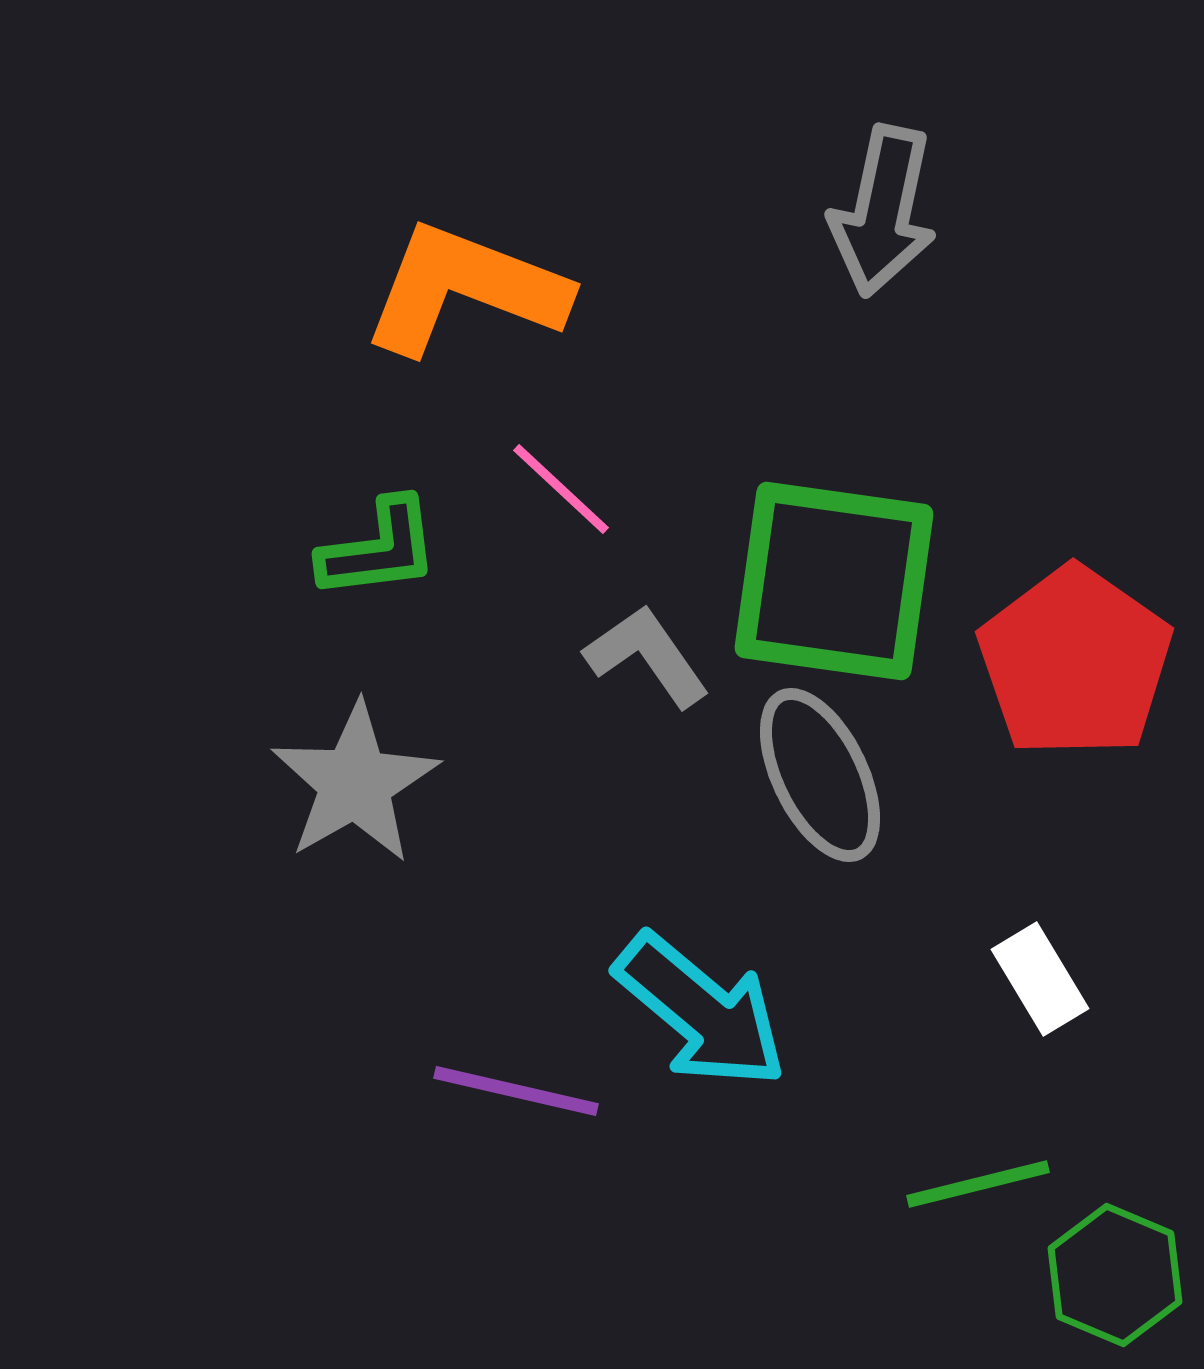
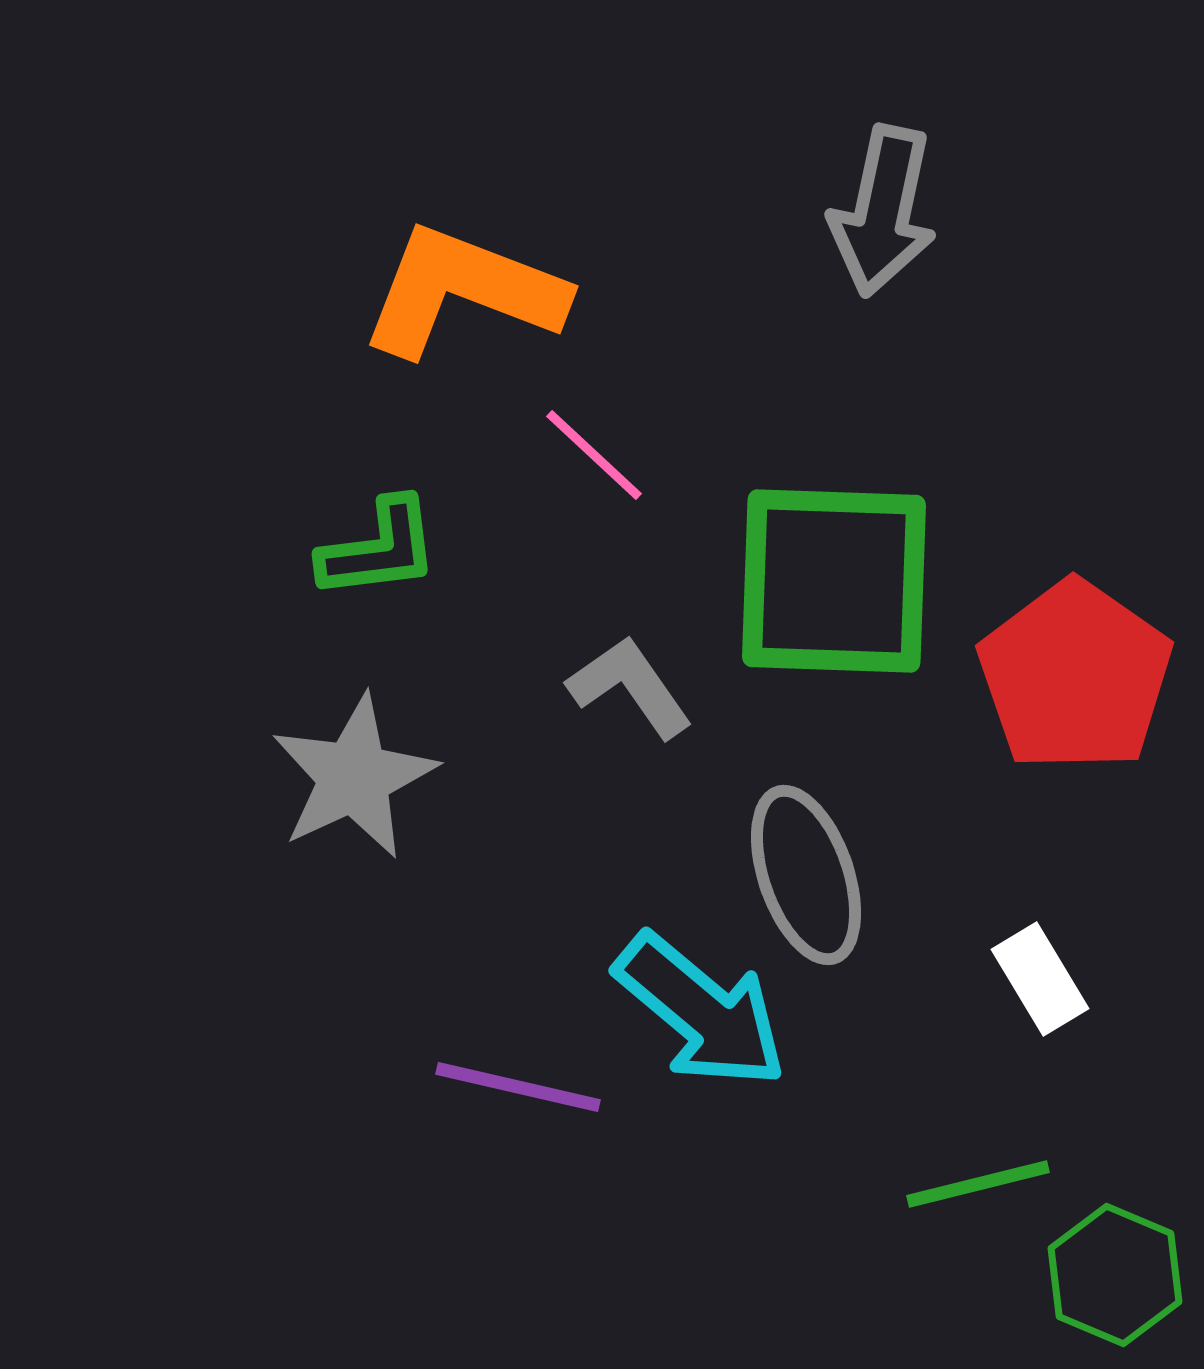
orange L-shape: moved 2 px left, 2 px down
pink line: moved 33 px right, 34 px up
green square: rotated 6 degrees counterclockwise
gray L-shape: moved 17 px left, 31 px down
red pentagon: moved 14 px down
gray ellipse: moved 14 px left, 100 px down; rotated 7 degrees clockwise
gray star: moved 1 px left, 6 px up; rotated 5 degrees clockwise
purple line: moved 2 px right, 4 px up
